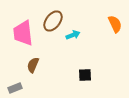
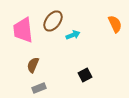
pink trapezoid: moved 3 px up
black square: rotated 24 degrees counterclockwise
gray rectangle: moved 24 px right
